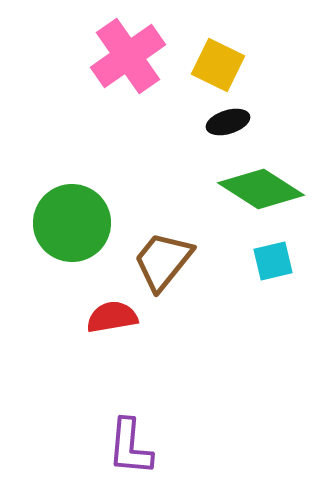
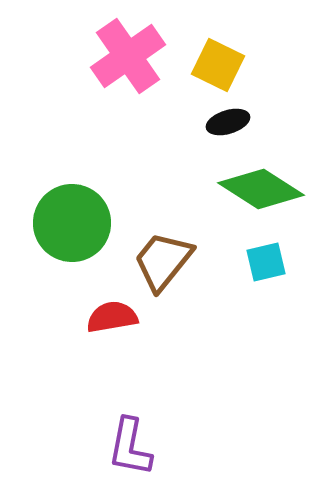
cyan square: moved 7 px left, 1 px down
purple L-shape: rotated 6 degrees clockwise
